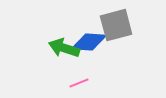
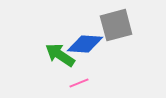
blue diamond: moved 4 px left, 2 px down
green arrow: moved 4 px left, 7 px down; rotated 16 degrees clockwise
